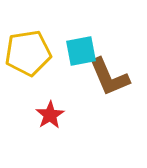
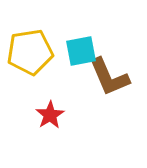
yellow pentagon: moved 2 px right, 1 px up
